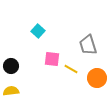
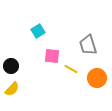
cyan square: rotated 16 degrees clockwise
pink square: moved 3 px up
yellow semicircle: moved 1 px right, 2 px up; rotated 140 degrees clockwise
